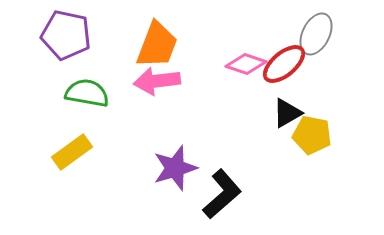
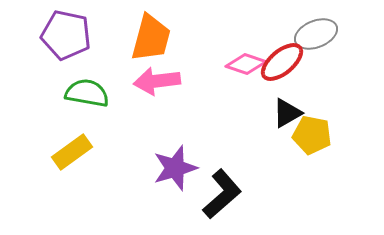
gray ellipse: rotated 42 degrees clockwise
orange trapezoid: moved 6 px left, 7 px up; rotated 6 degrees counterclockwise
red ellipse: moved 2 px left, 2 px up
